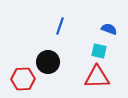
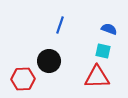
blue line: moved 1 px up
cyan square: moved 4 px right
black circle: moved 1 px right, 1 px up
